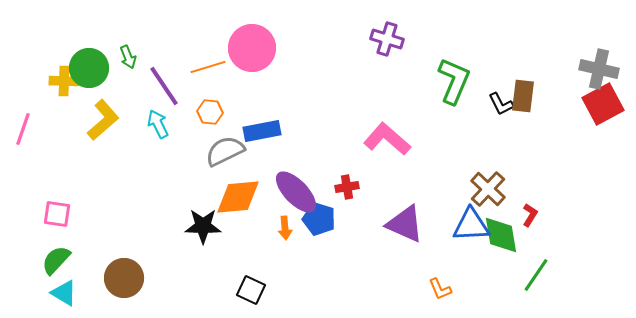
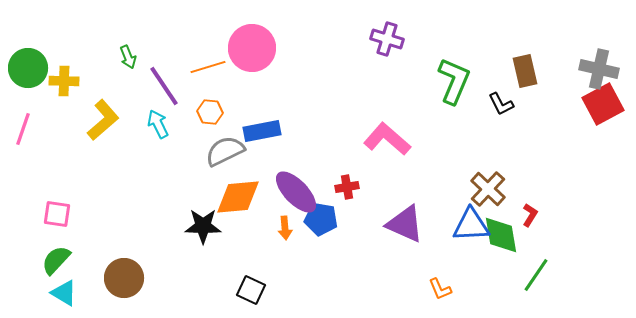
green circle: moved 61 px left
brown rectangle: moved 2 px right, 25 px up; rotated 20 degrees counterclockwise
blue pentagon: moved 2 px right; rotated 8 degrees counterclockwise
